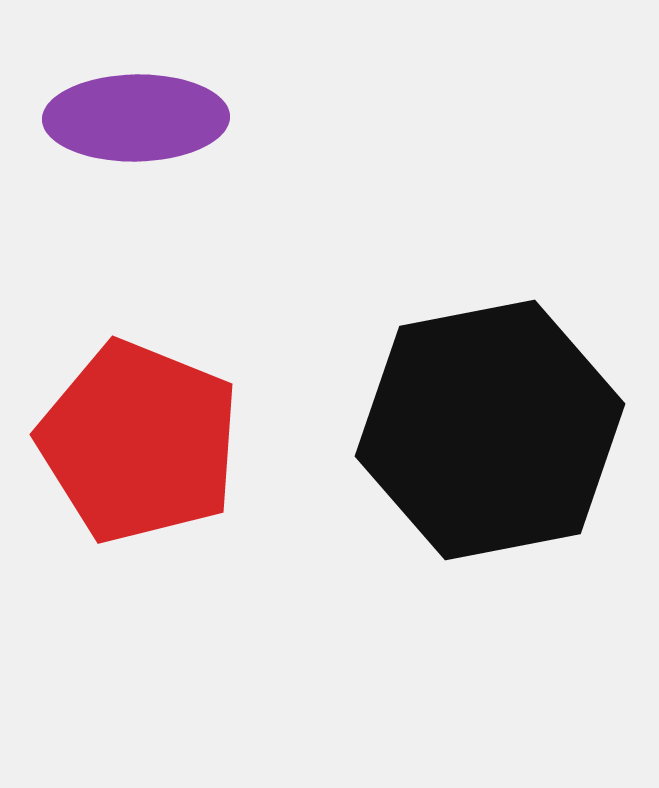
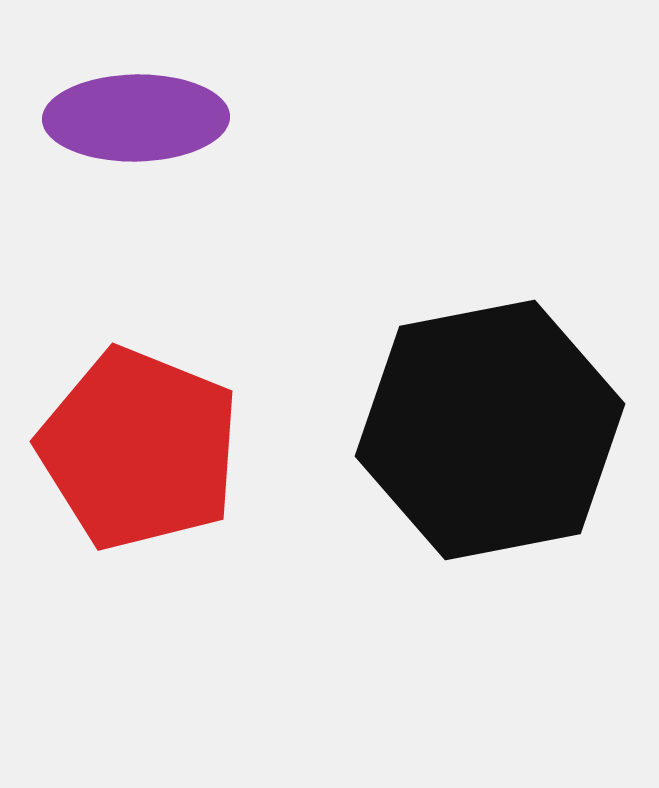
red pentagon: moved 7 px down
